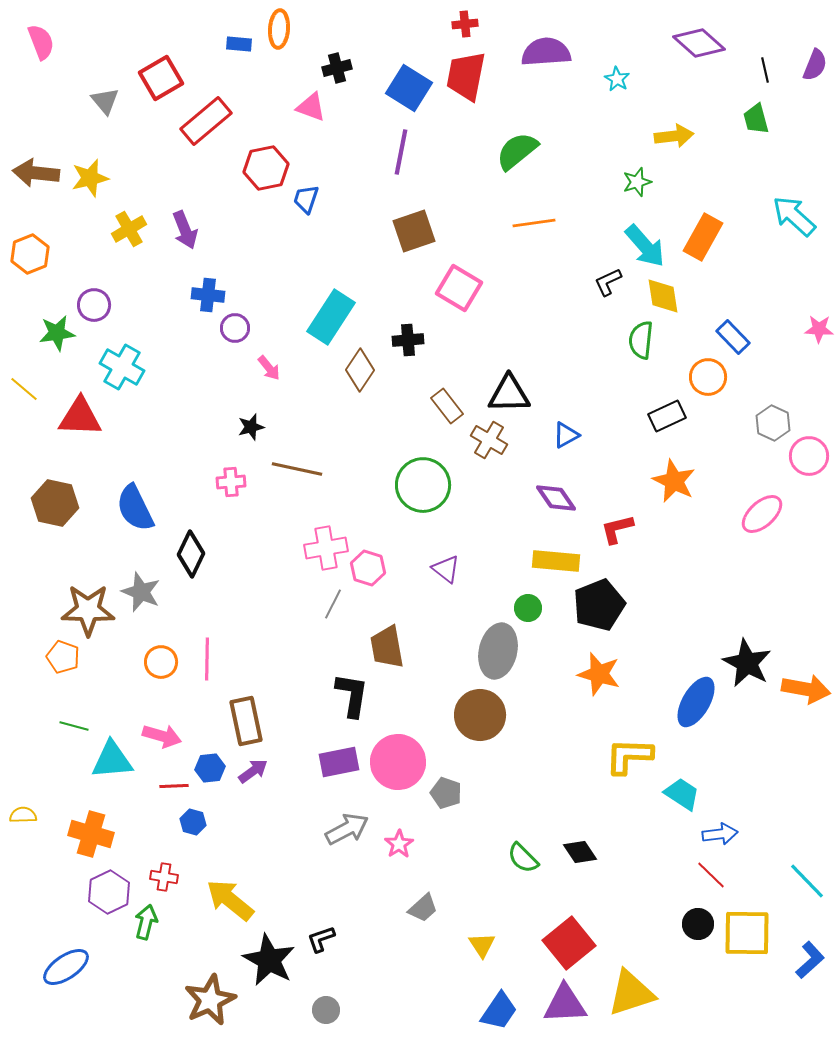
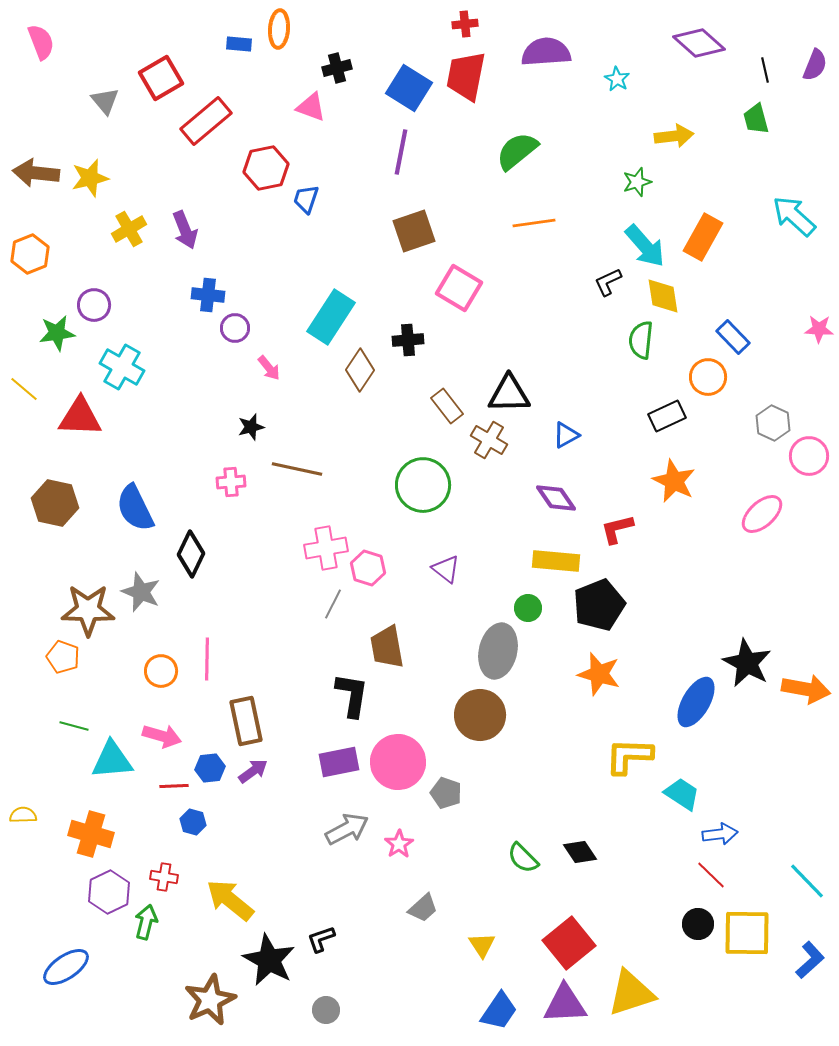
orange circle at (161, 662): moved 9 px down
